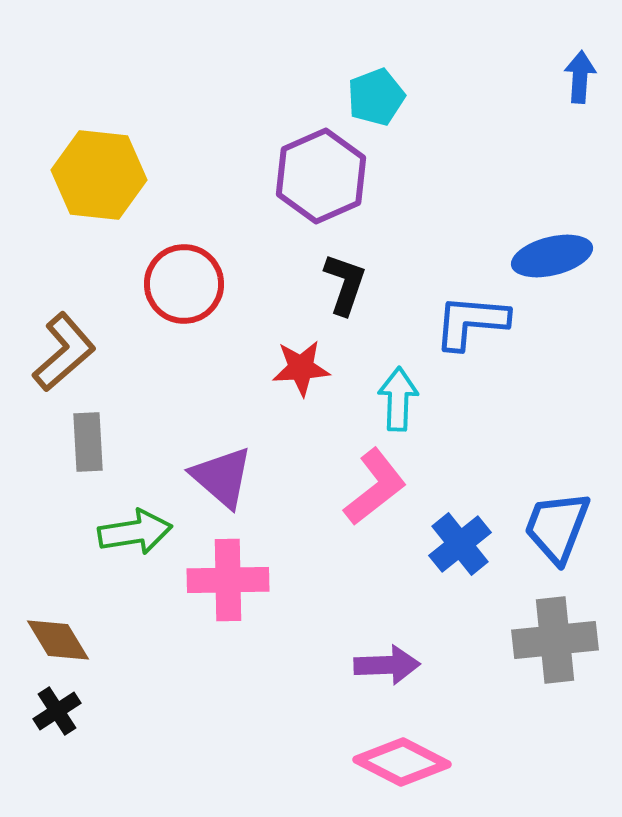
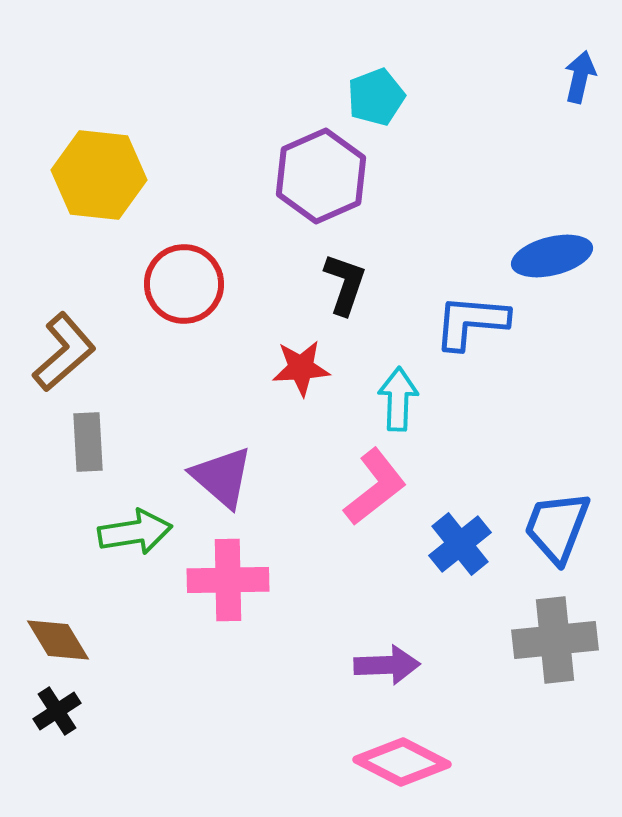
blue arrow: rotated 9 degrees clockwise
